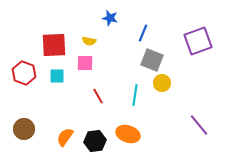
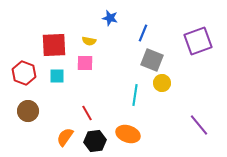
red line: moved 11 px left, 17 px down
brown circle: moved 4 px right, 18 px up
